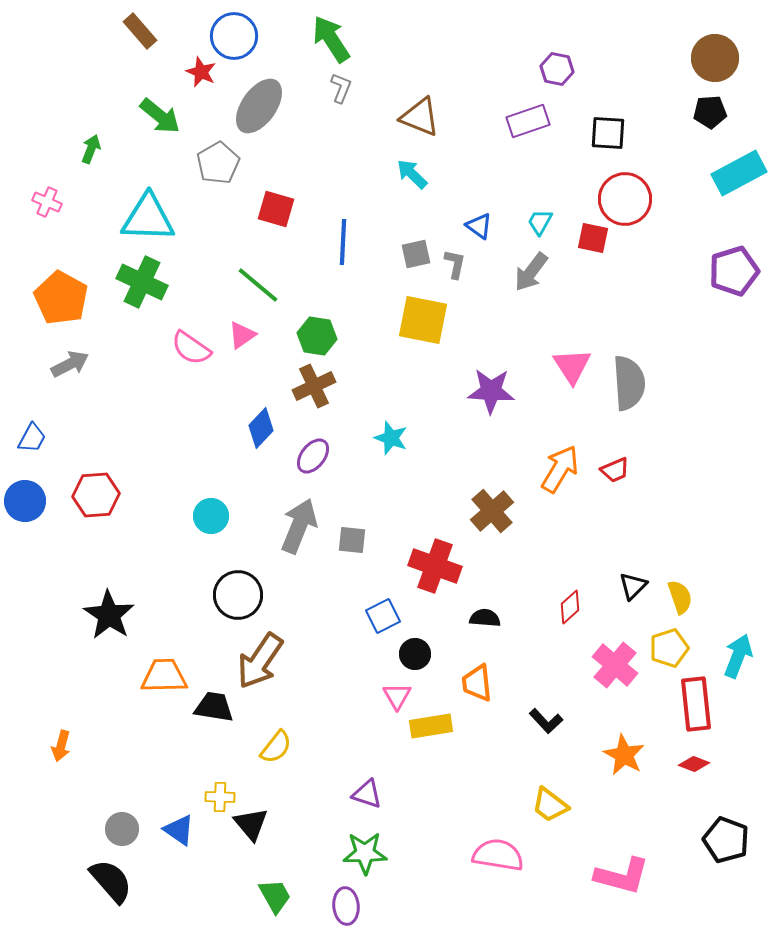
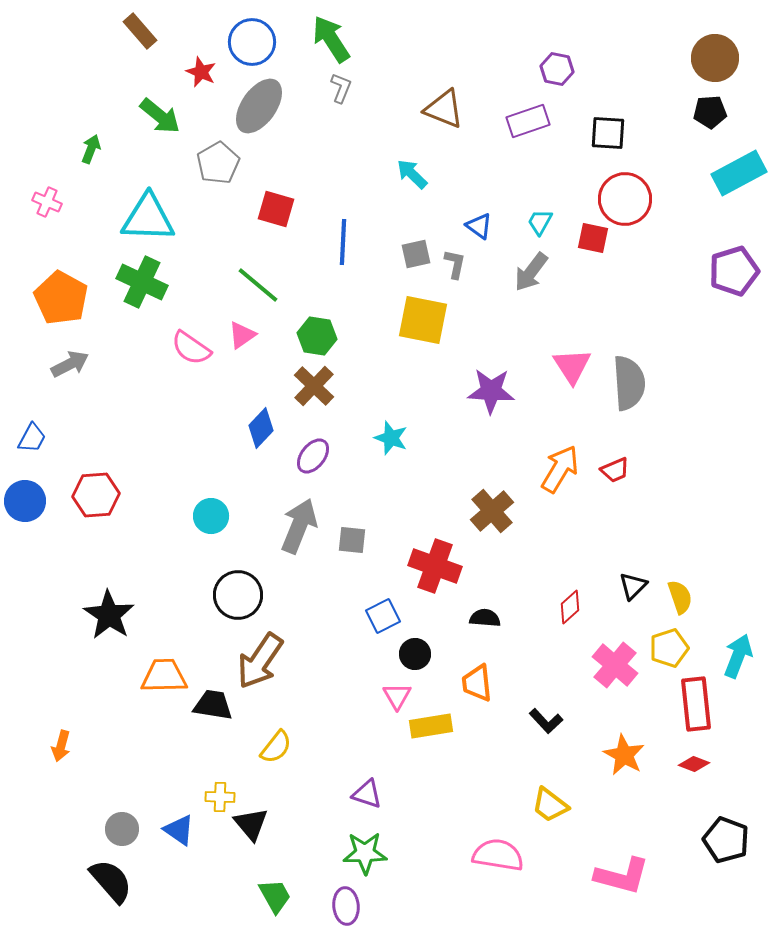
blue circle at (234, 36): moved 18 px right, 6 px down
brown triangle at (420, 117): moved 24 px right, 8 px up
brown cross at (314, 386): rotated 21 degrees counterclockwise
black trapezoid at (214, 707): moved 1 px left, 2 px up
